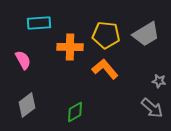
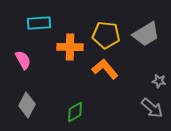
gray diamond: rotated 25 degrees counterclockwise
